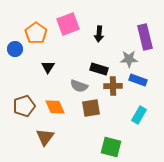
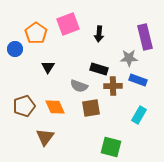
gray star: moved 1 px up
